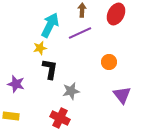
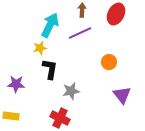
purple star: rotated 12 degrees counterclockwise
